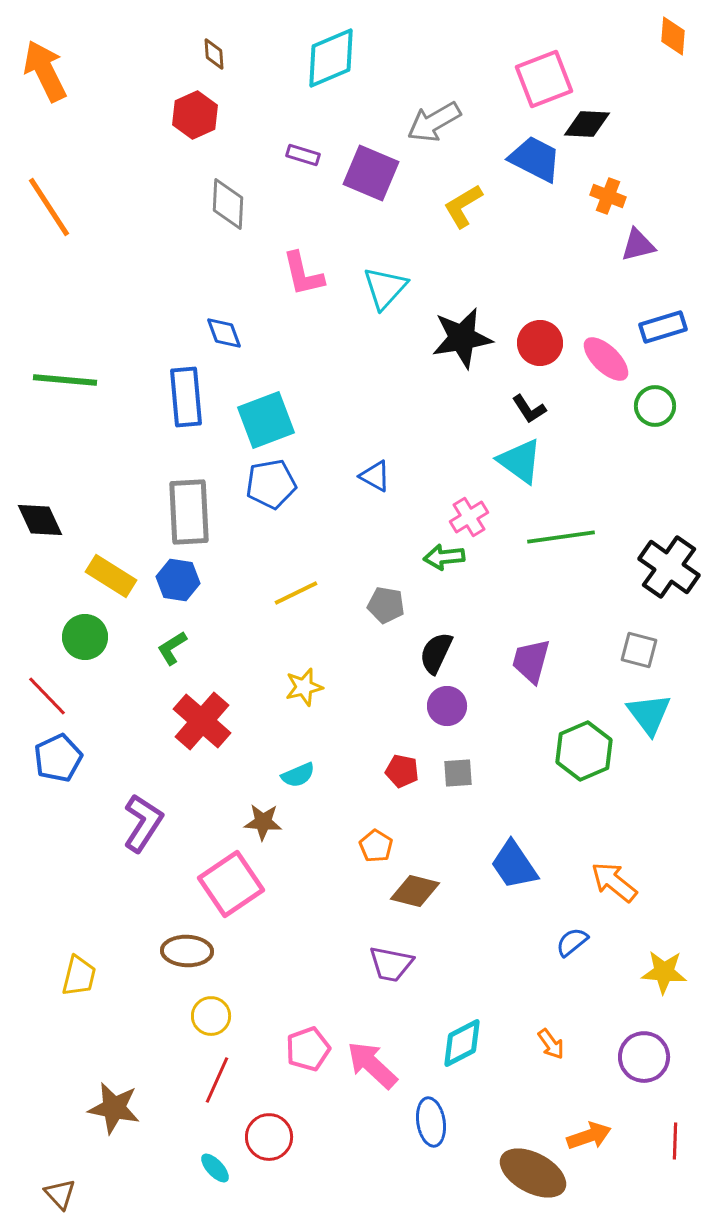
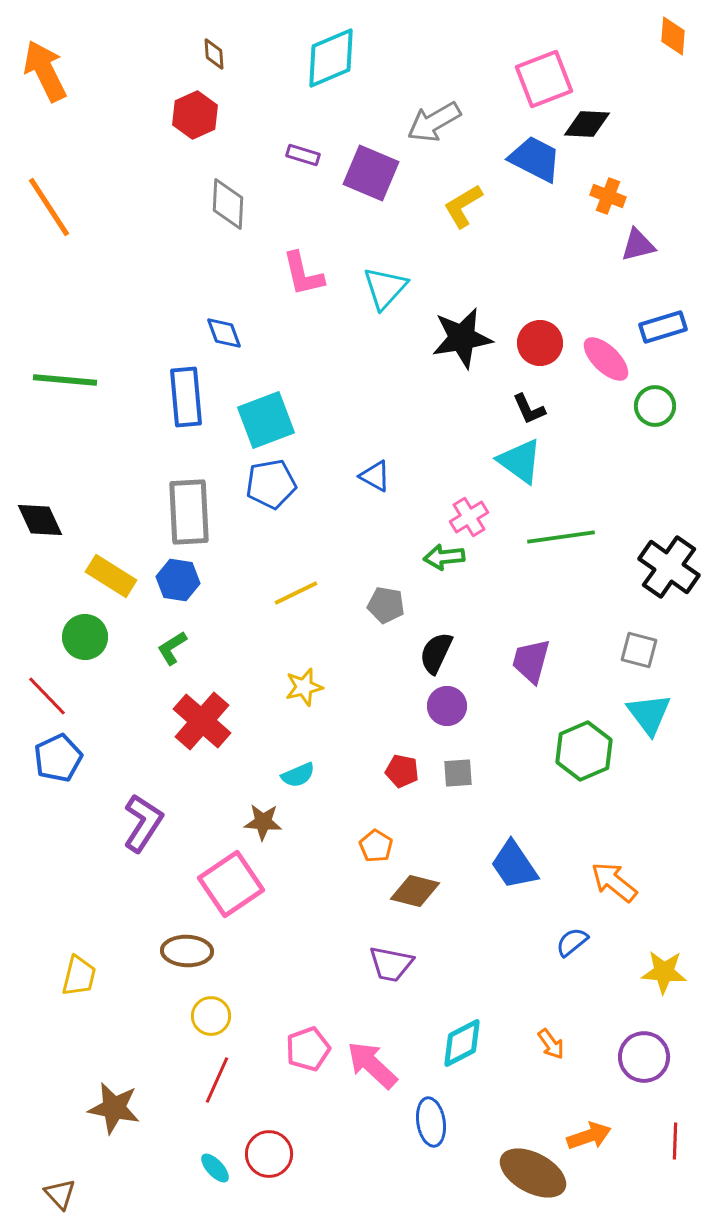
black L-shape at (529, 409): rotated 9 degrees clockwise
red circle at (269, 1137): moved 17 px down
